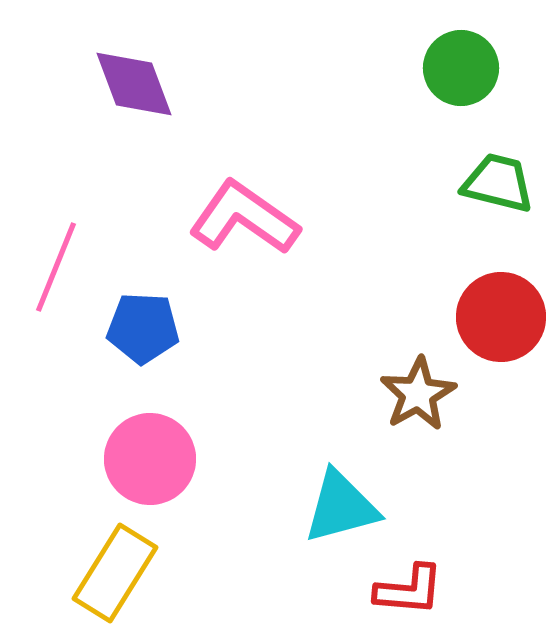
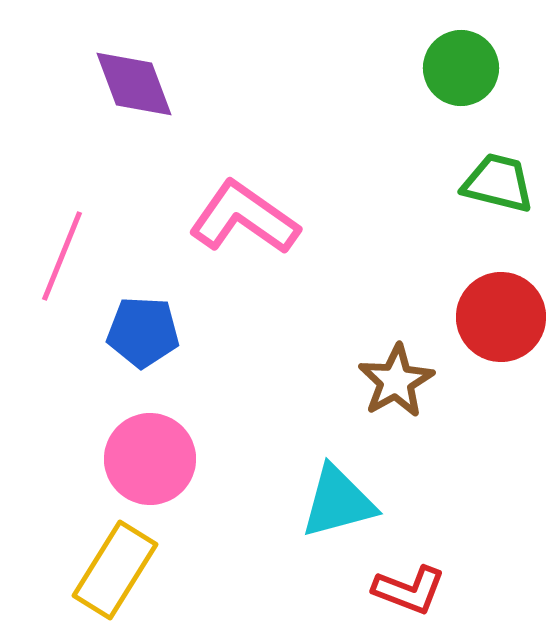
pink line: moved 6 px right, 11 px up
blue pentagon: moved 4 px down
brown star: moved 22 px left, 13 px up
cyan triangle: moved 3 px left, 5 px up
yellow rectangle: moved 3 px up
red L-shape: rotated 16 degrees clockwise
